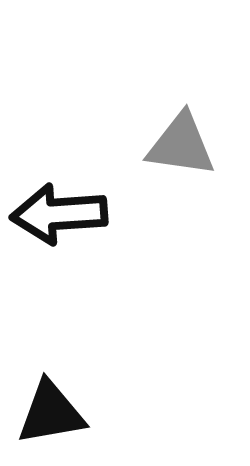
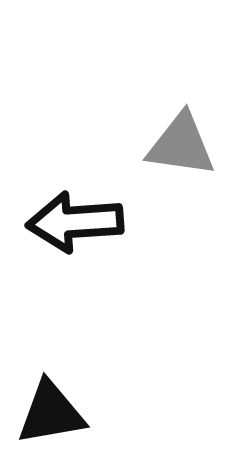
black arrow: moved 16 px right, 8 px down
